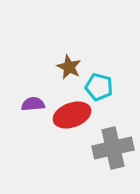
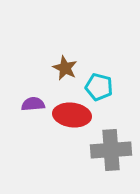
brown star: moved 4 px left, 1 px down
red ellipse: rotated 27 degrees clockwise
gray cross: moved 2 px left, 2 px down; rotated 9 degrees clockwise
